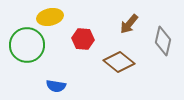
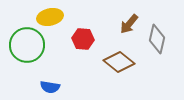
gray diamond: moved 6 px left, 2 px up
blue semicircle: moved 6 px left, 1 px down
